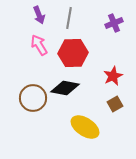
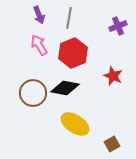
purple cross: moved 4 px right, 3 px down
red hexagon: rotated 20 degrees counterclockwise
red star: rotated 24 degrees counterclockwise
brown circle: moved 5 px up
brown square: moved 3 px left, 40 px down
yellow ellipse: moved 10 px left, 3 px up
